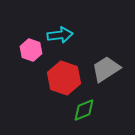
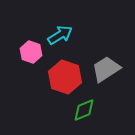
cyan arrow: rotated 25 degrees counterclockwise
pink hexagon: moved 2 px down
red hexagon: moved 1 px right, 1 px up
